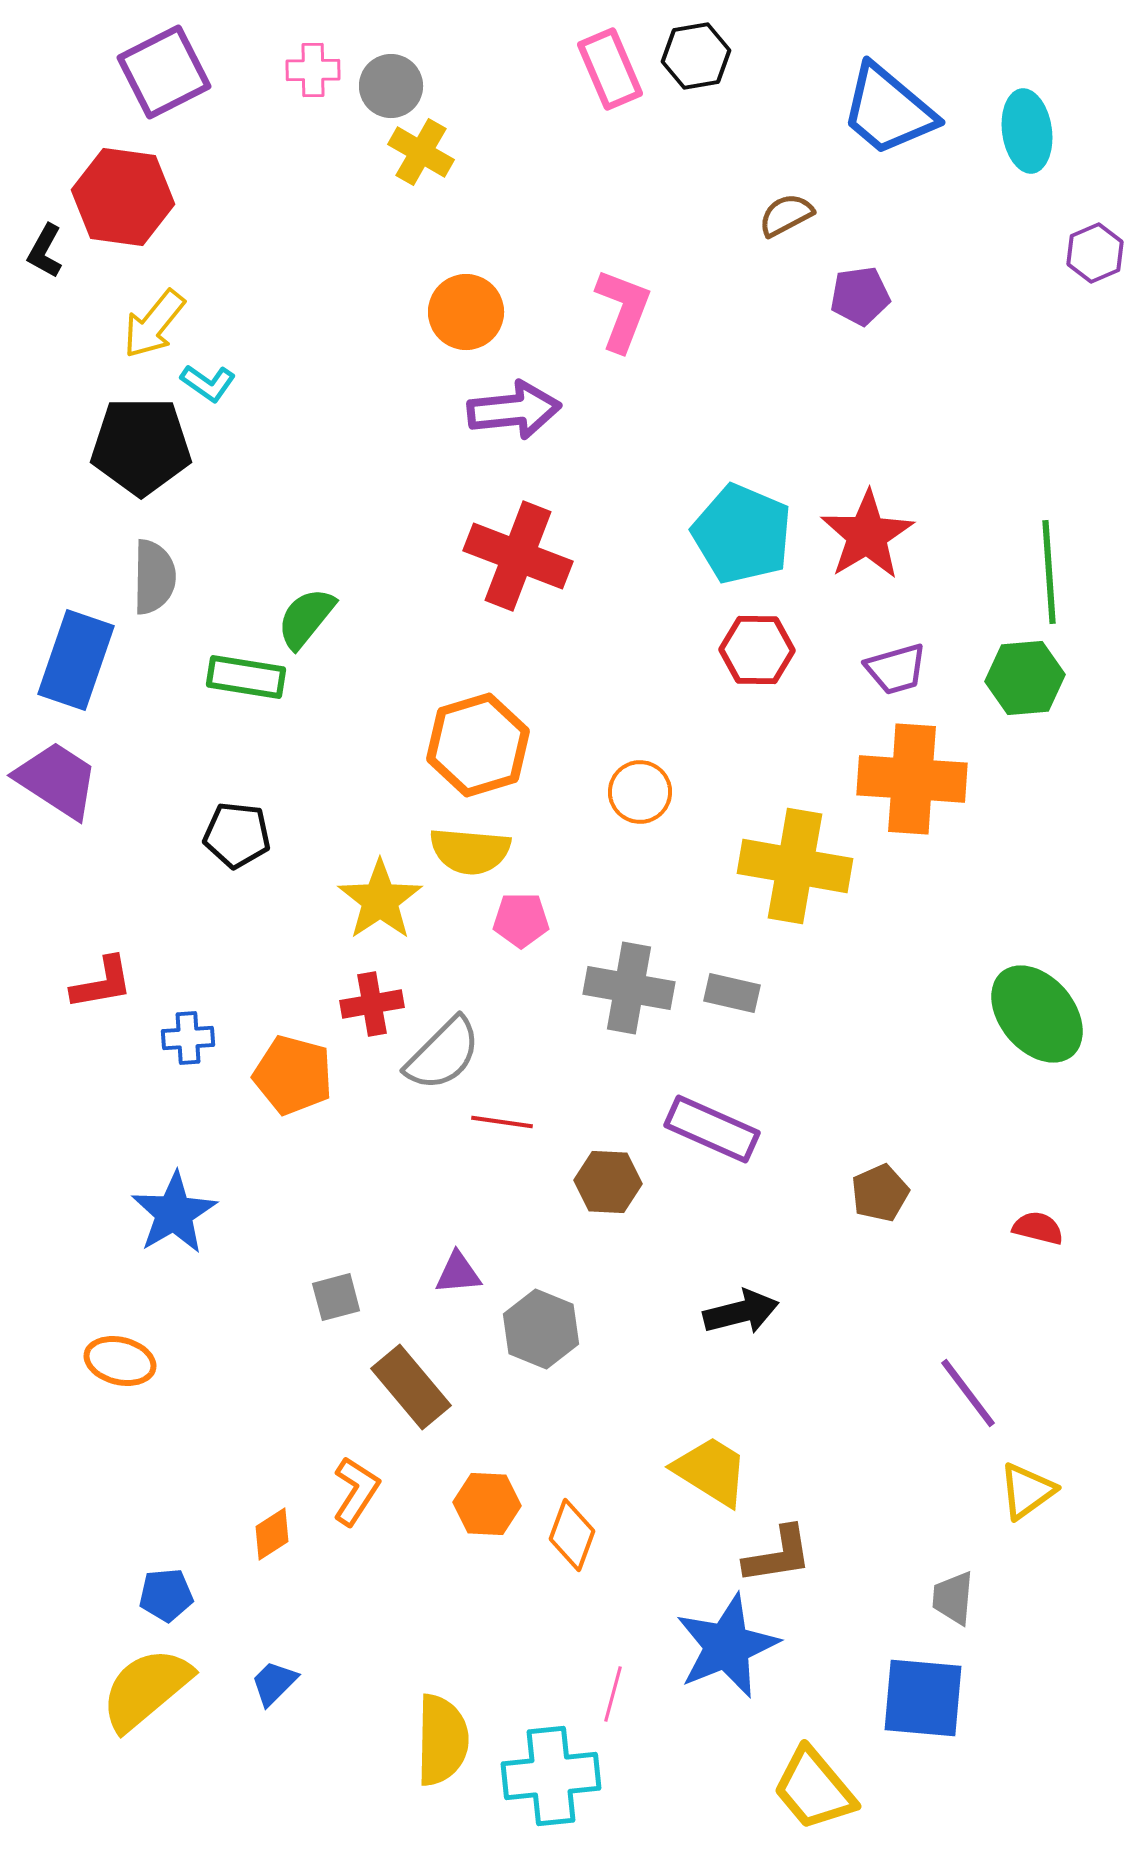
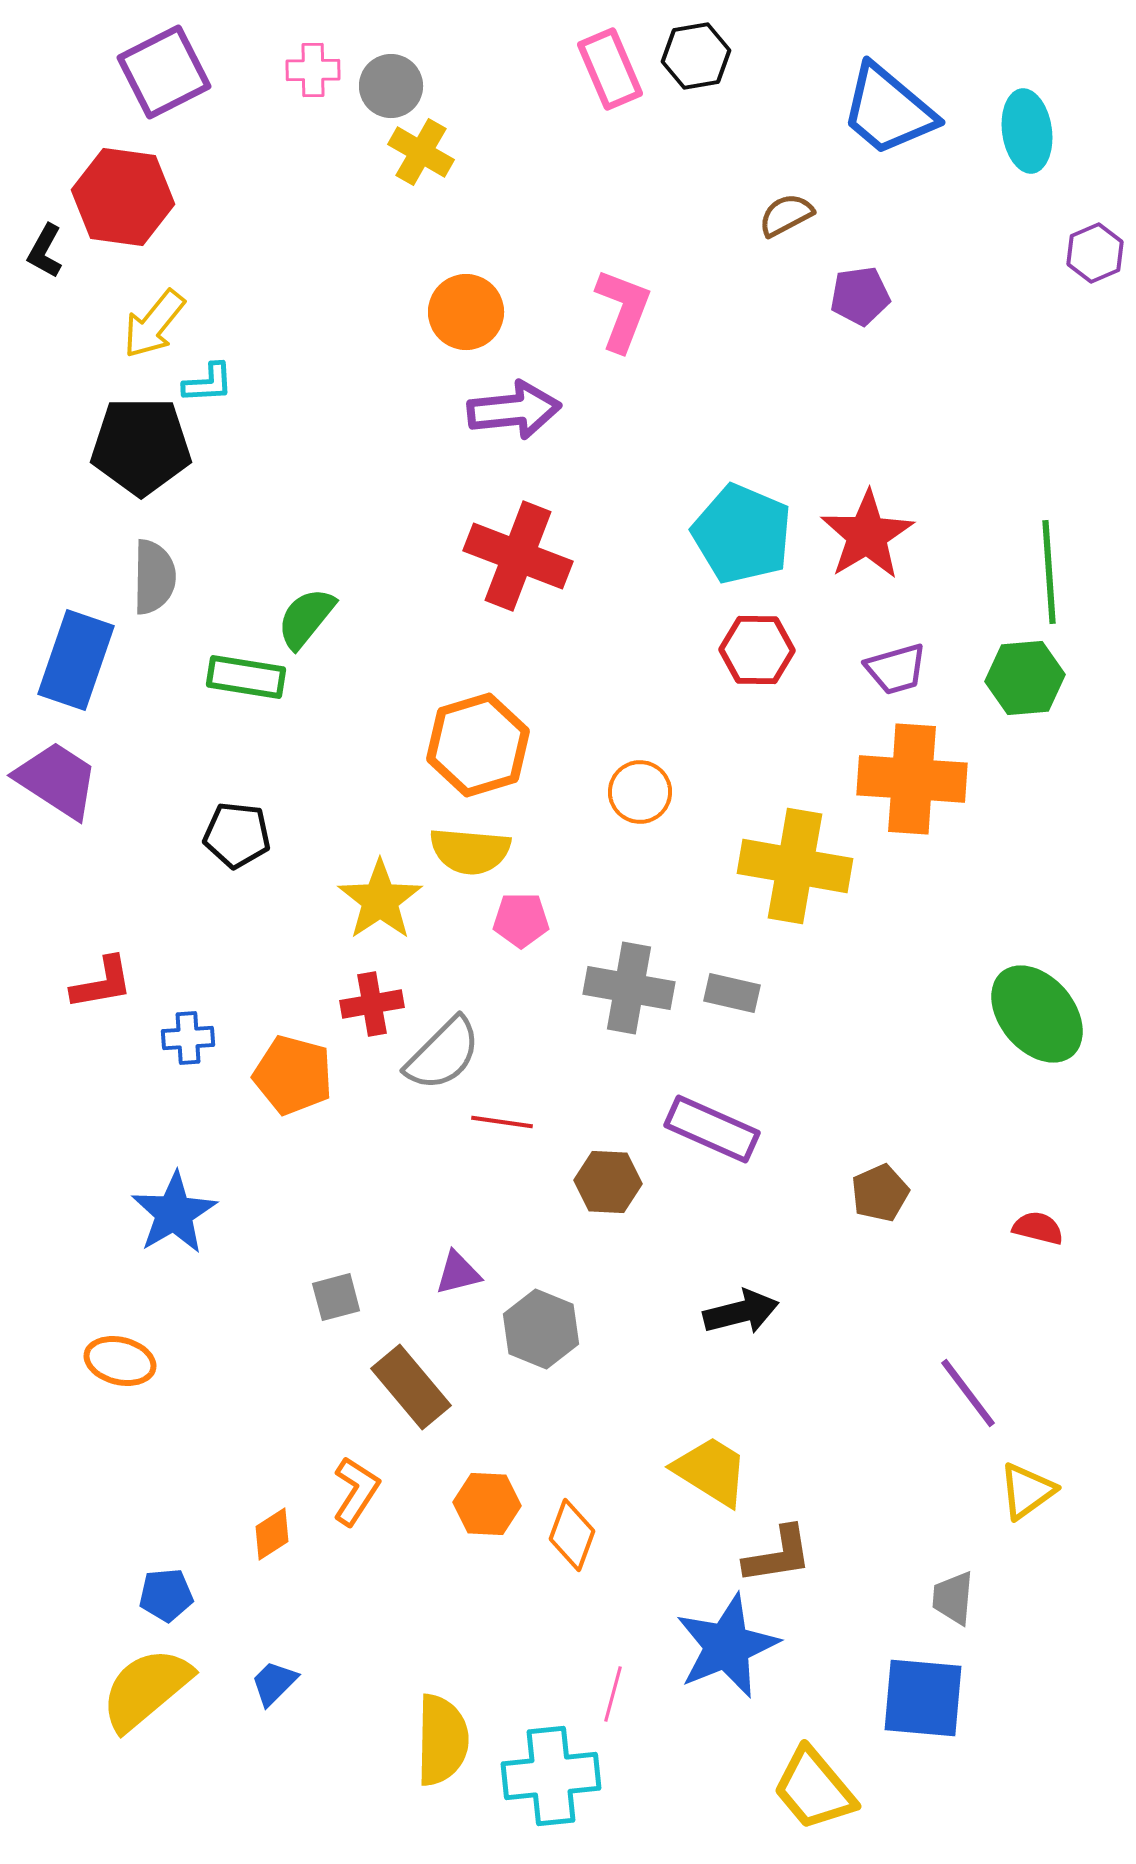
cyan L-shape at (208, 383): rotated 38 degrees counterclockwise
purple triangle at (458, 1273): rotated 9 degrees counterclockwise
